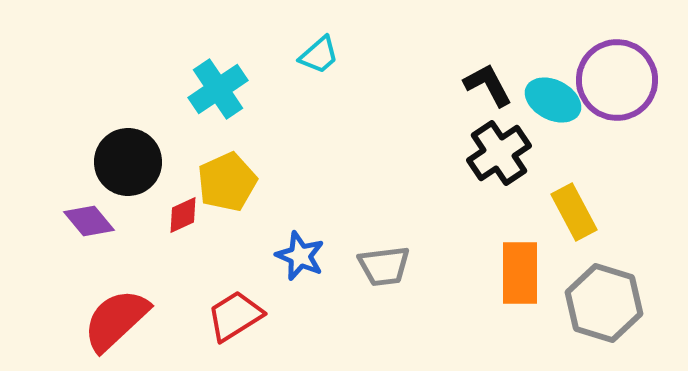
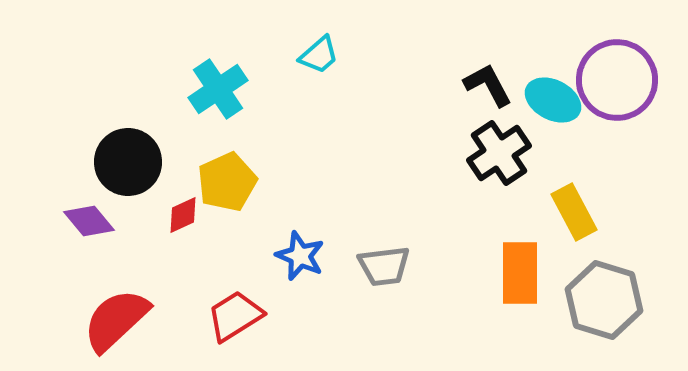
gray hexagon: moved 3 px up
